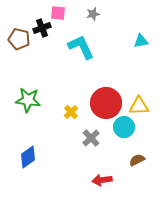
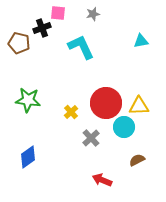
brown pentagon: moved 4 px down
red arrow: rotated 30 degrees clockwise
